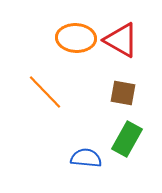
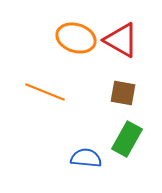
orange ellipse: rotated 15 degrees clockwise
orange line: rotated 24 degrees counterclockwise
